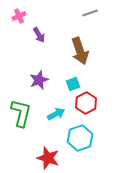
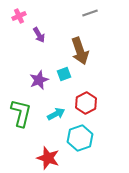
cyan square: moved 9 px left, 10 px up
